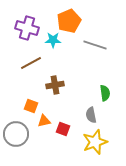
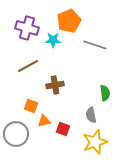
brown line: moved 3 px left, 3 px down
